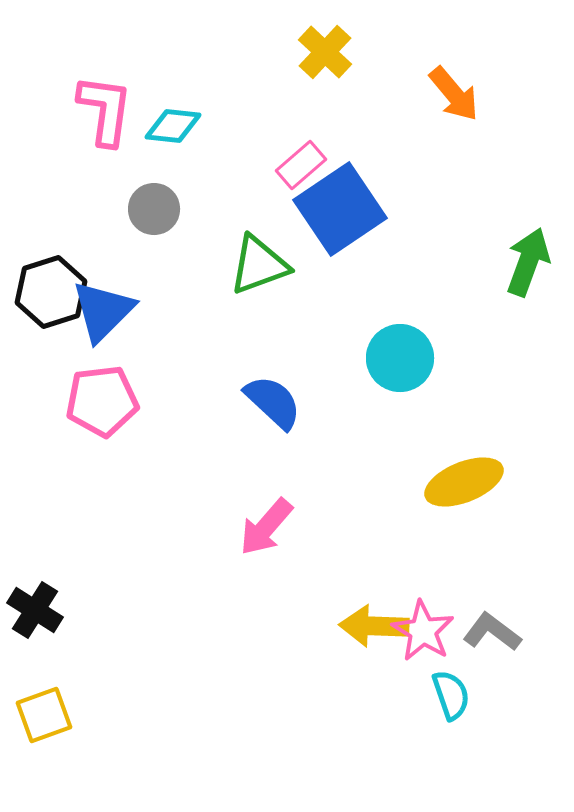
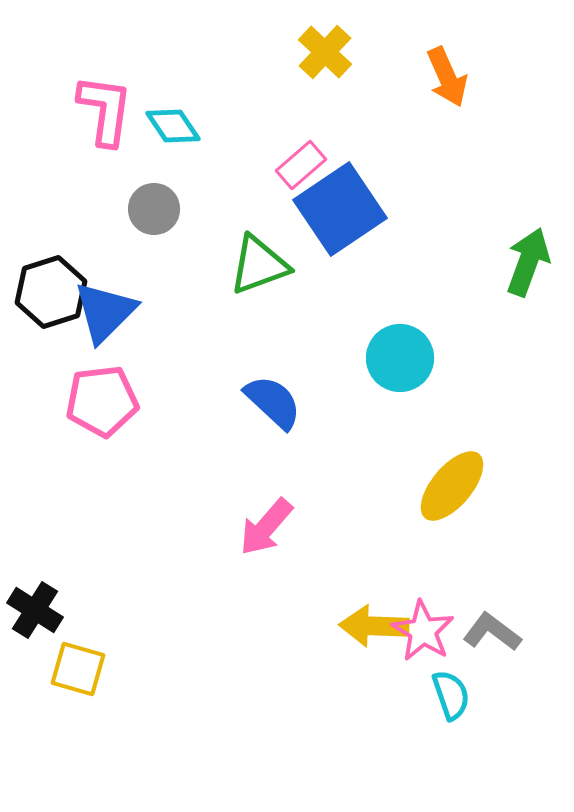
orange arrow: moved 7 px left, 17 px up; rotated 16 degrees clockwise
cyan diamond: rotated 50 degrees clockwise
blue triangle: moved 2 px right, 1 px down
yellow ellipse: moved 12 px left, 4 px down; rotated 28 degrees counterclockwise
yellow square: moved 34 px right, 46 px up; rotated 36 degrees clockwise
